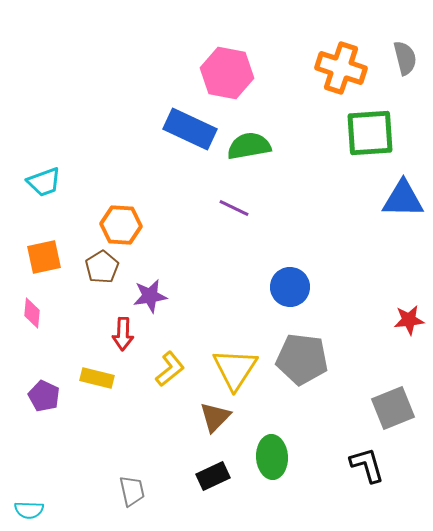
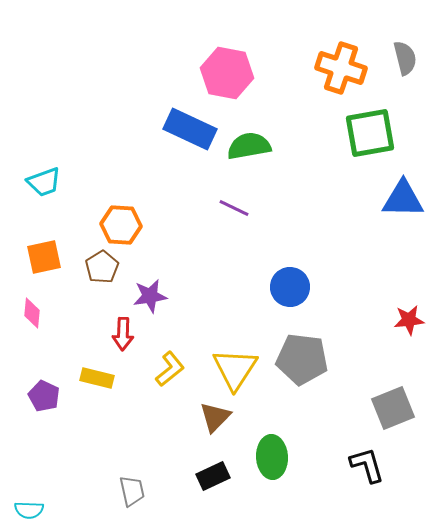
green square: rotated 6 degrees counterclockwise
